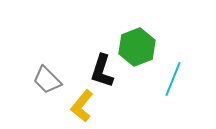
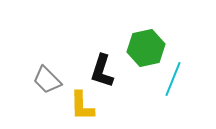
green hexagon: moved 9 px right, 1 px down; rotated 9 degrees clockwise
yellow L-shape: rotated 40 degrees counterclockwise
